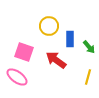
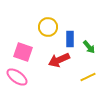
yellow circle: moved 1 px left, 1 px down
pink square: moved 1 px left
red arrow: moved 3 px right; rotated 60 degrees counterclockwise
yellow line: rotated 49 degrees clockwise
